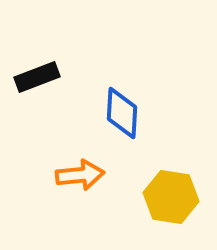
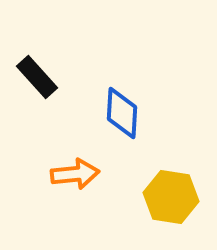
black rectangle: rotated 69 degrees clockwise
orange arrow: moved 5 px left, 1 px up
